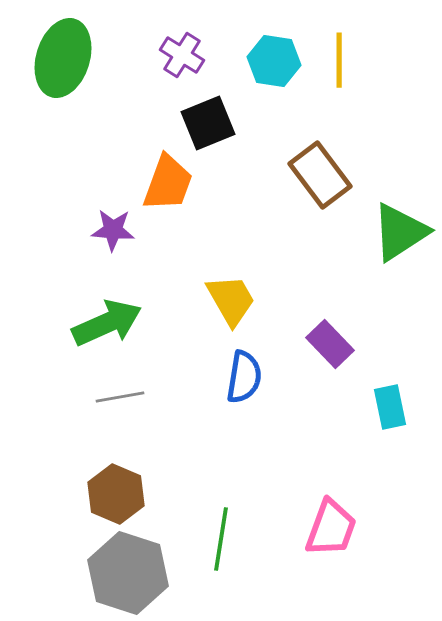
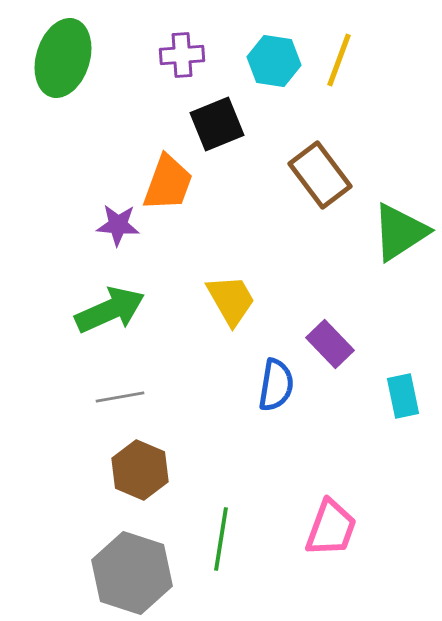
purple cross: rotated 36 degrees counterclockwise
yellow line: rotated 20 degrees clockwise
black square: moved 9 px right, 1 px down
purple star: moved 5 px right, 5 px up
green arrow: moved 3 px right, 13 px up
blue semicircle: moved 32 px right, 8 px down
cyan rectangle: moved 13 px right, 11 px up
brown hexagon: moved 24 px right, 24 px up
gray hexagon: moved 4 px right
